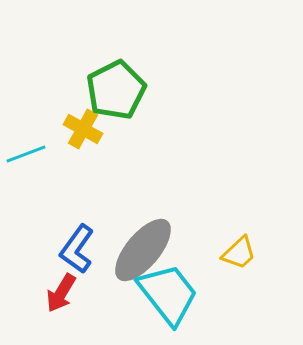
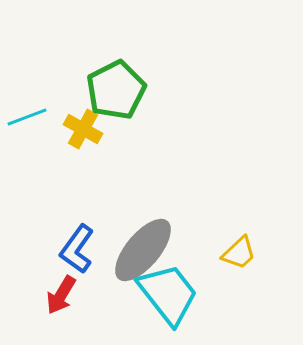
cyan line: moved 1 px right, 37 px up
red arrow: moved 2 px down
